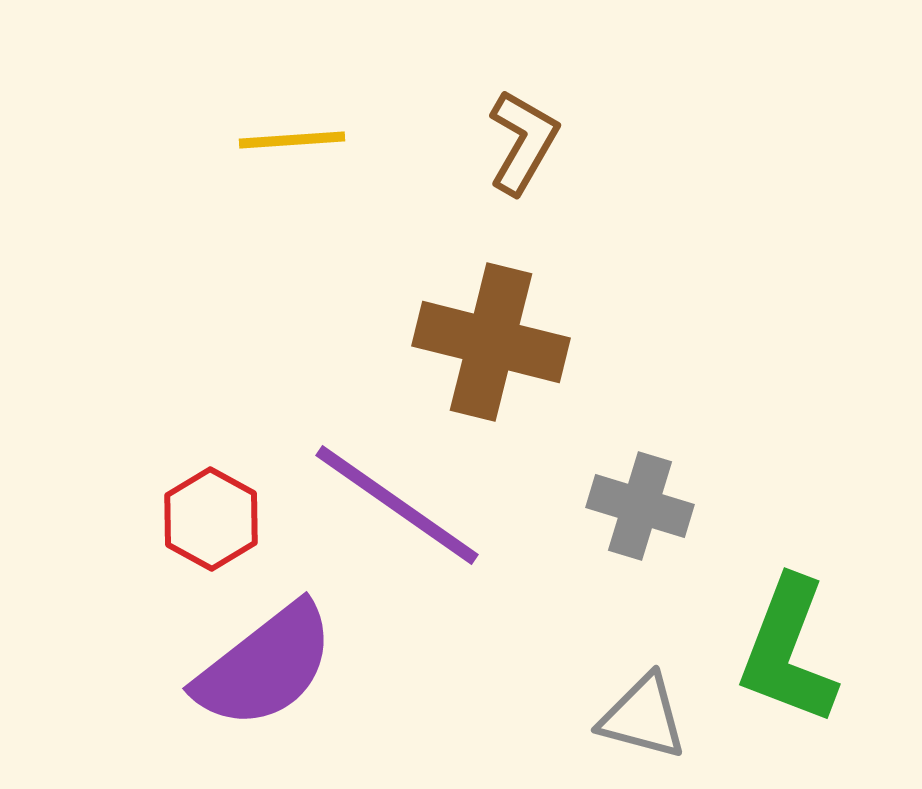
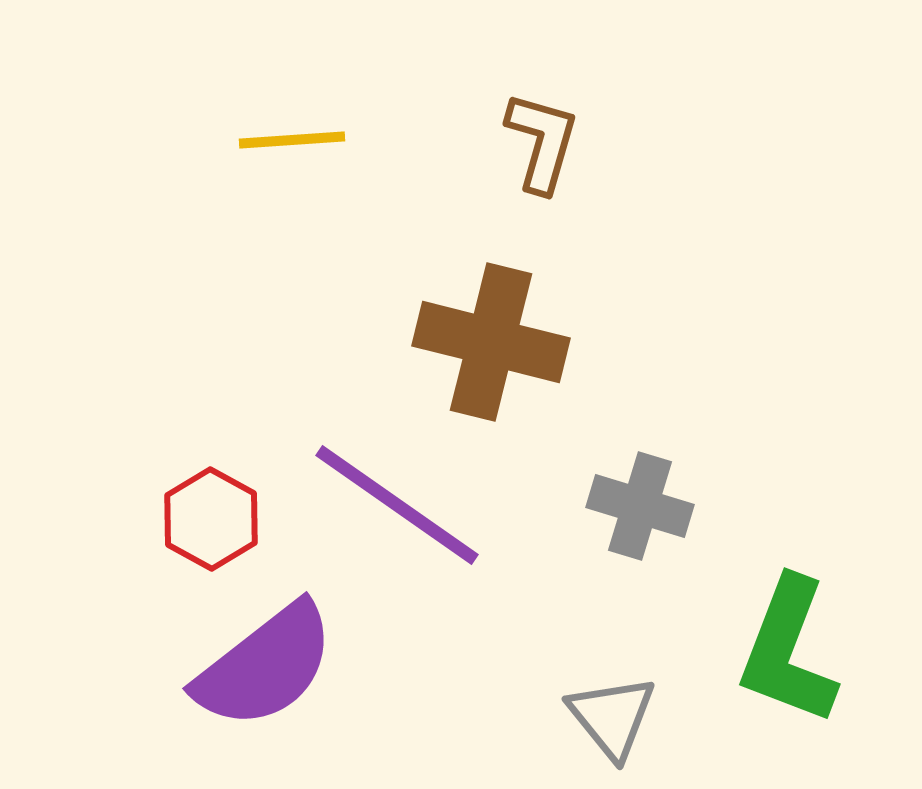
brown L-shape: moved 19 px right; rotated 14 degrees counterclockwise
gray triangle: moved 31 px left; rotated 36 degrees clockwise
